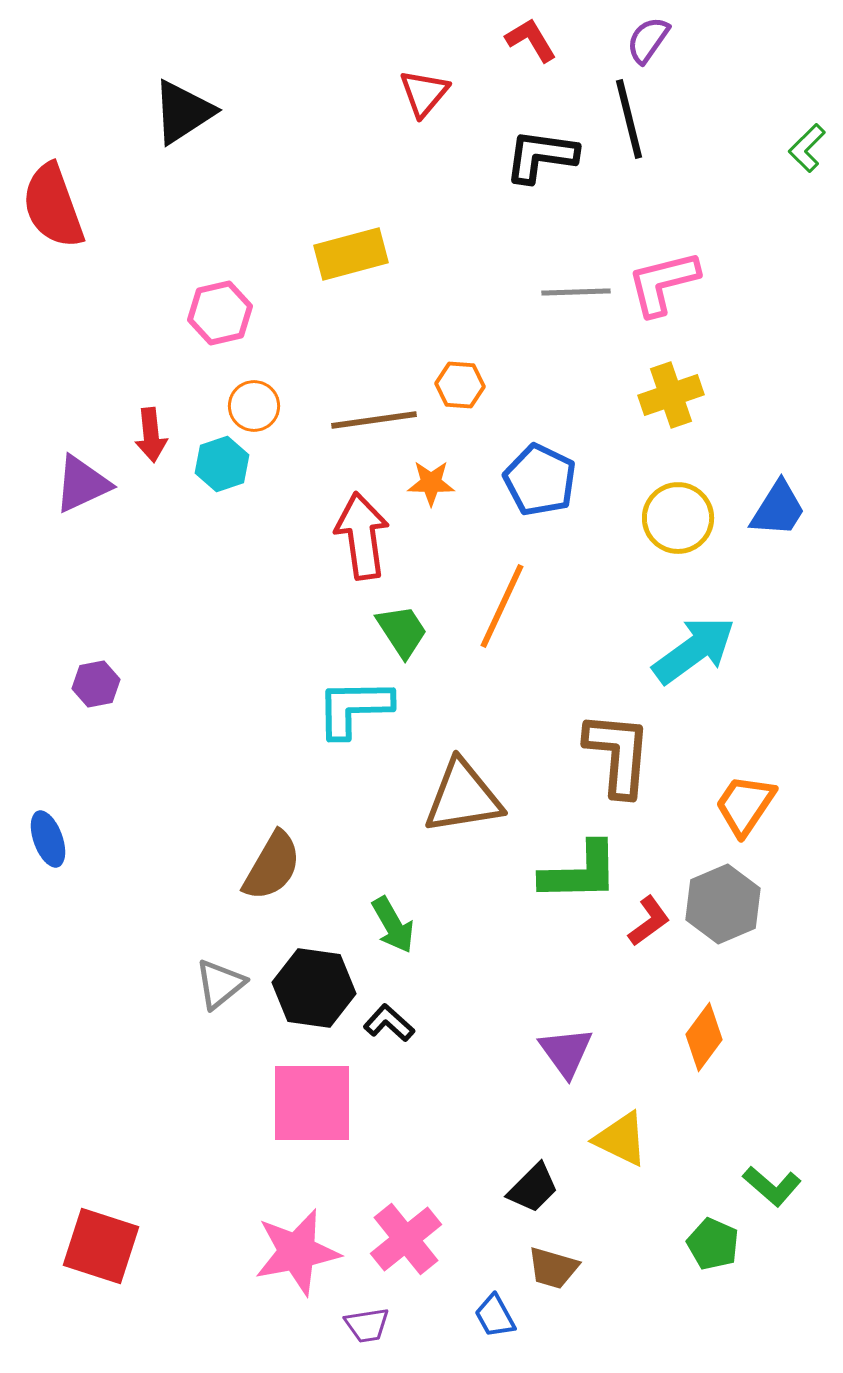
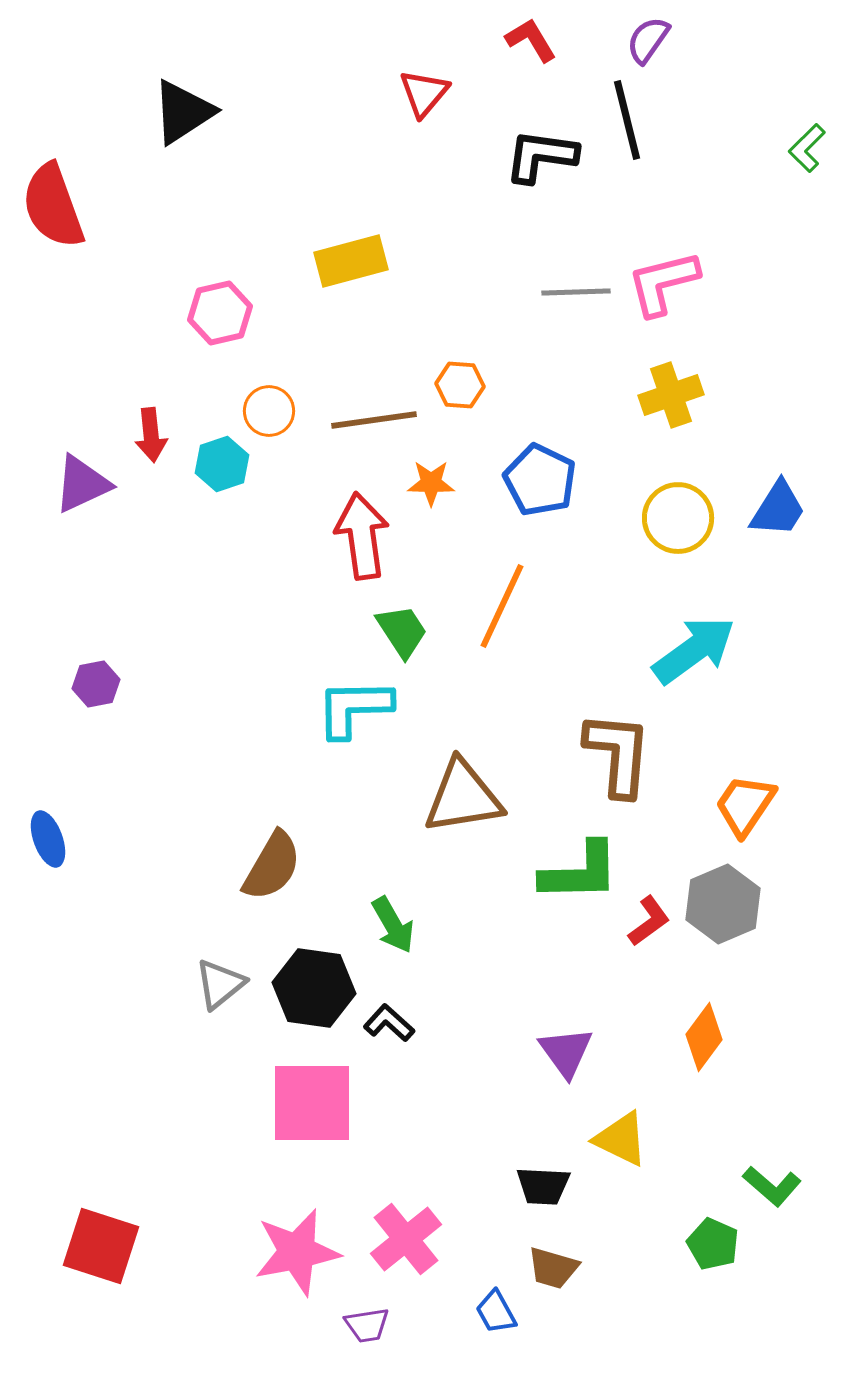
black line at (629, 119): moved 2 px left, 1 px down
yellow rectangle at (351, 254): moved 7 px down
orange circle at (254, 406): moved 15 px right, 5 px down
black trapezoid at (533, 1188): moved 10 px right, 2 px up; rotated 48 degrees clockwise
blue trapezoid at (495, 1316): moved 1 px right, 4 px up
